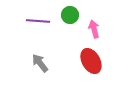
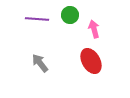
purple line: moved 1 px left, 2 px up
